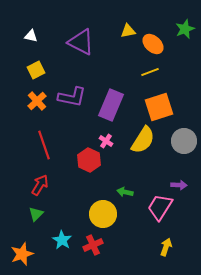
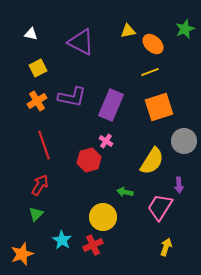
white triangle: moved 2 px up
yellow square: moved 2 px right, 2 px up
orange cross: rotated 12 degrees clockwise
yellow semicircle: moved 9 px right, 21 px down
red hexagon: rotated 20 degrees clockwise
purple arrow: rotated 84 degrees clockwise
yellow circle: moved 3 px down
